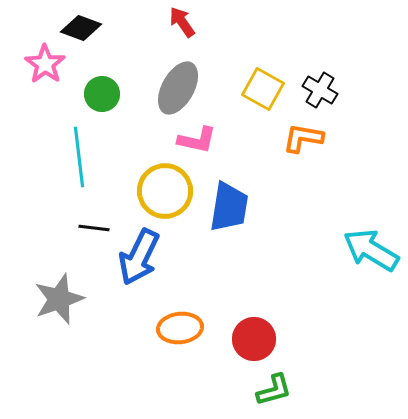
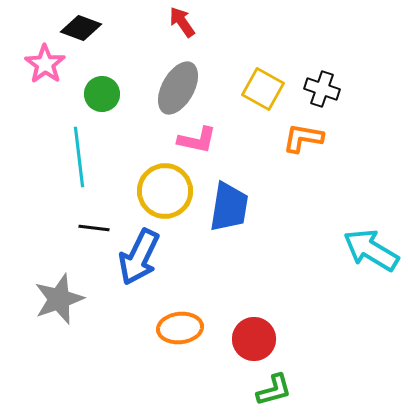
black cross: moved 2 px right, 1 px up; rotated 12 degrees counterclockwise
